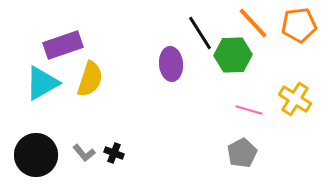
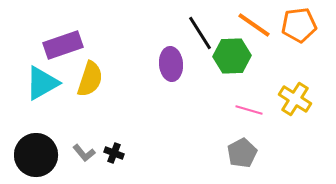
orange line: moved 1 px right, 2 px down; rotated 12 degrees counterclockwise
green hexagon: moved 1 px left, 1 px down
